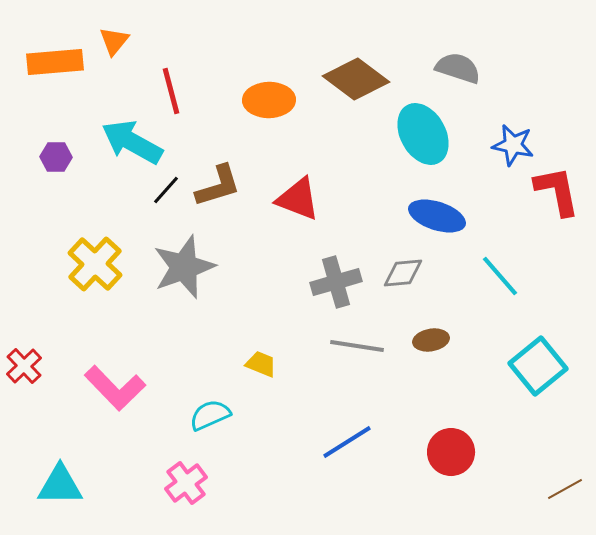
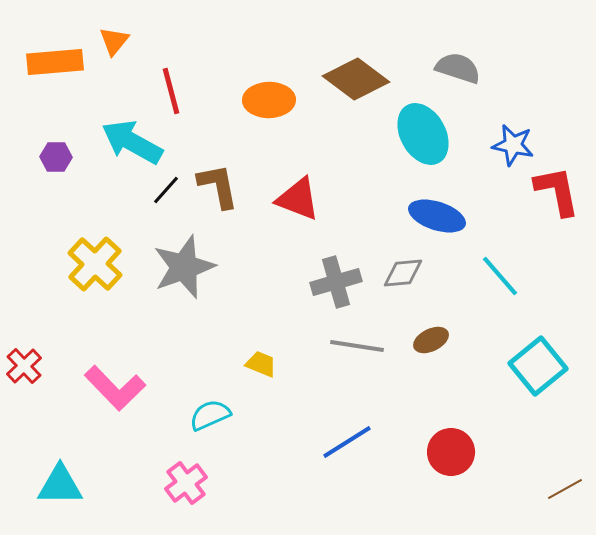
brown L-shape: rotated 84 degrees counterclockwise
brown ellipse: rotated 16 degrees counterclockwise
